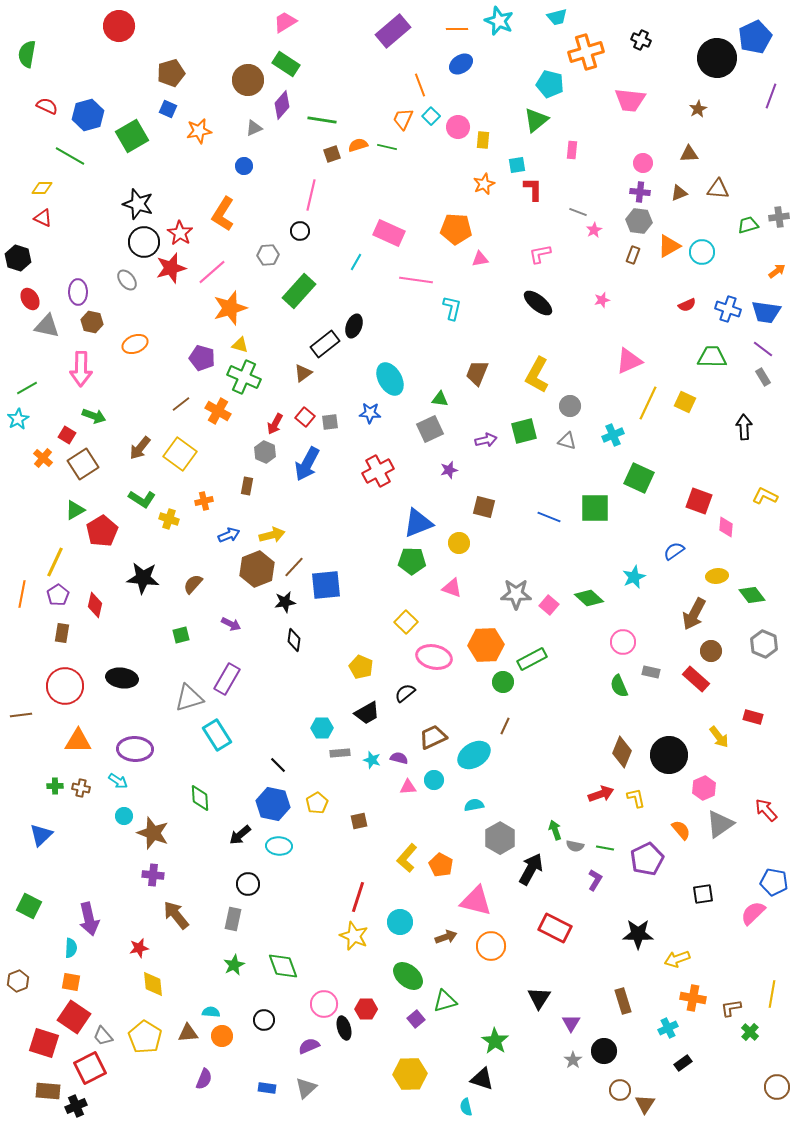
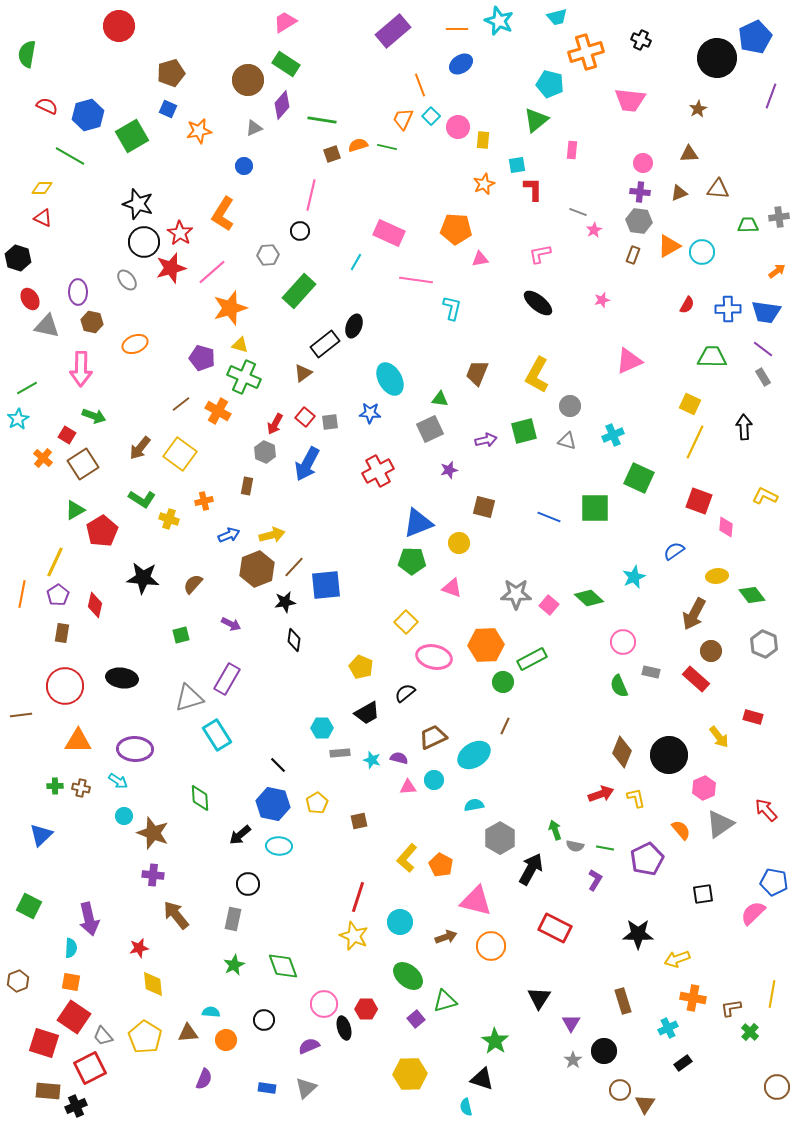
green trapezoid at (748, 225): rotated 15 degrees clockwise
red semicircle at (687, 305): rotated 36 degrees counterclockwise
blue cross at (728, 309): rotated 20 degrees counterclockwise
yellow square at (685, 402): moved 5 px right, 2 px down
yellow line at (648, 403): moved 47 px right, 39 px down
orange circle at (222, 1036): moved 4 px right, 4 px down
